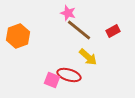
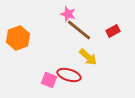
pink star: moved 1 px down
orange hexagon: moved 2 px down
pink square: moved 3 px left
